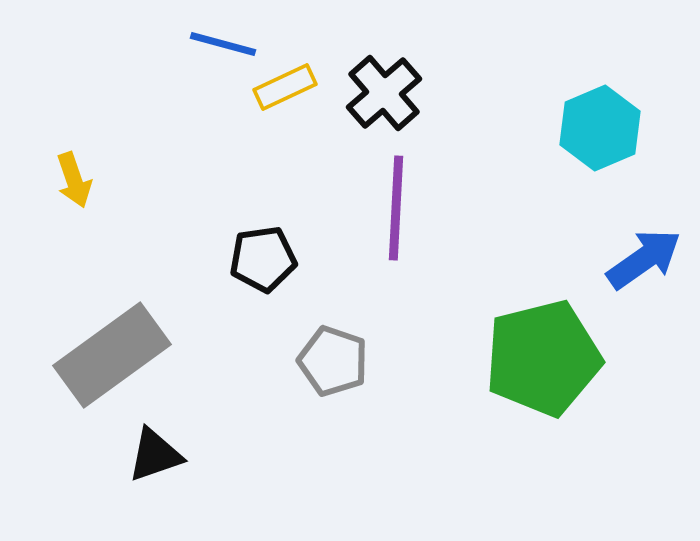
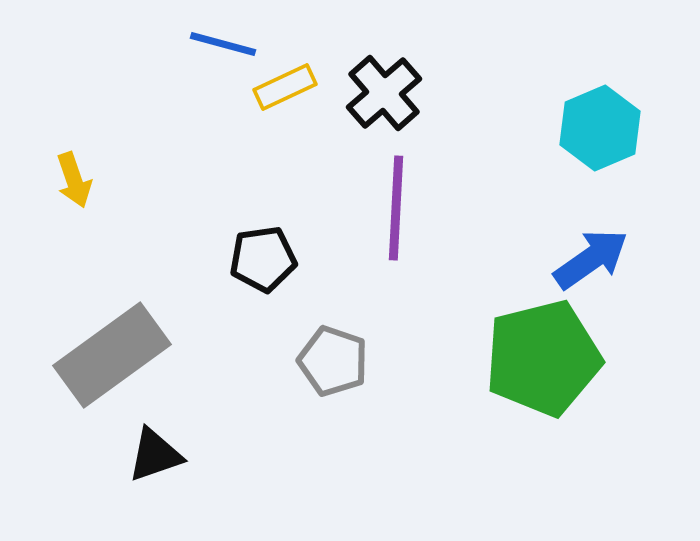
blue arrow: moved 53 px left
